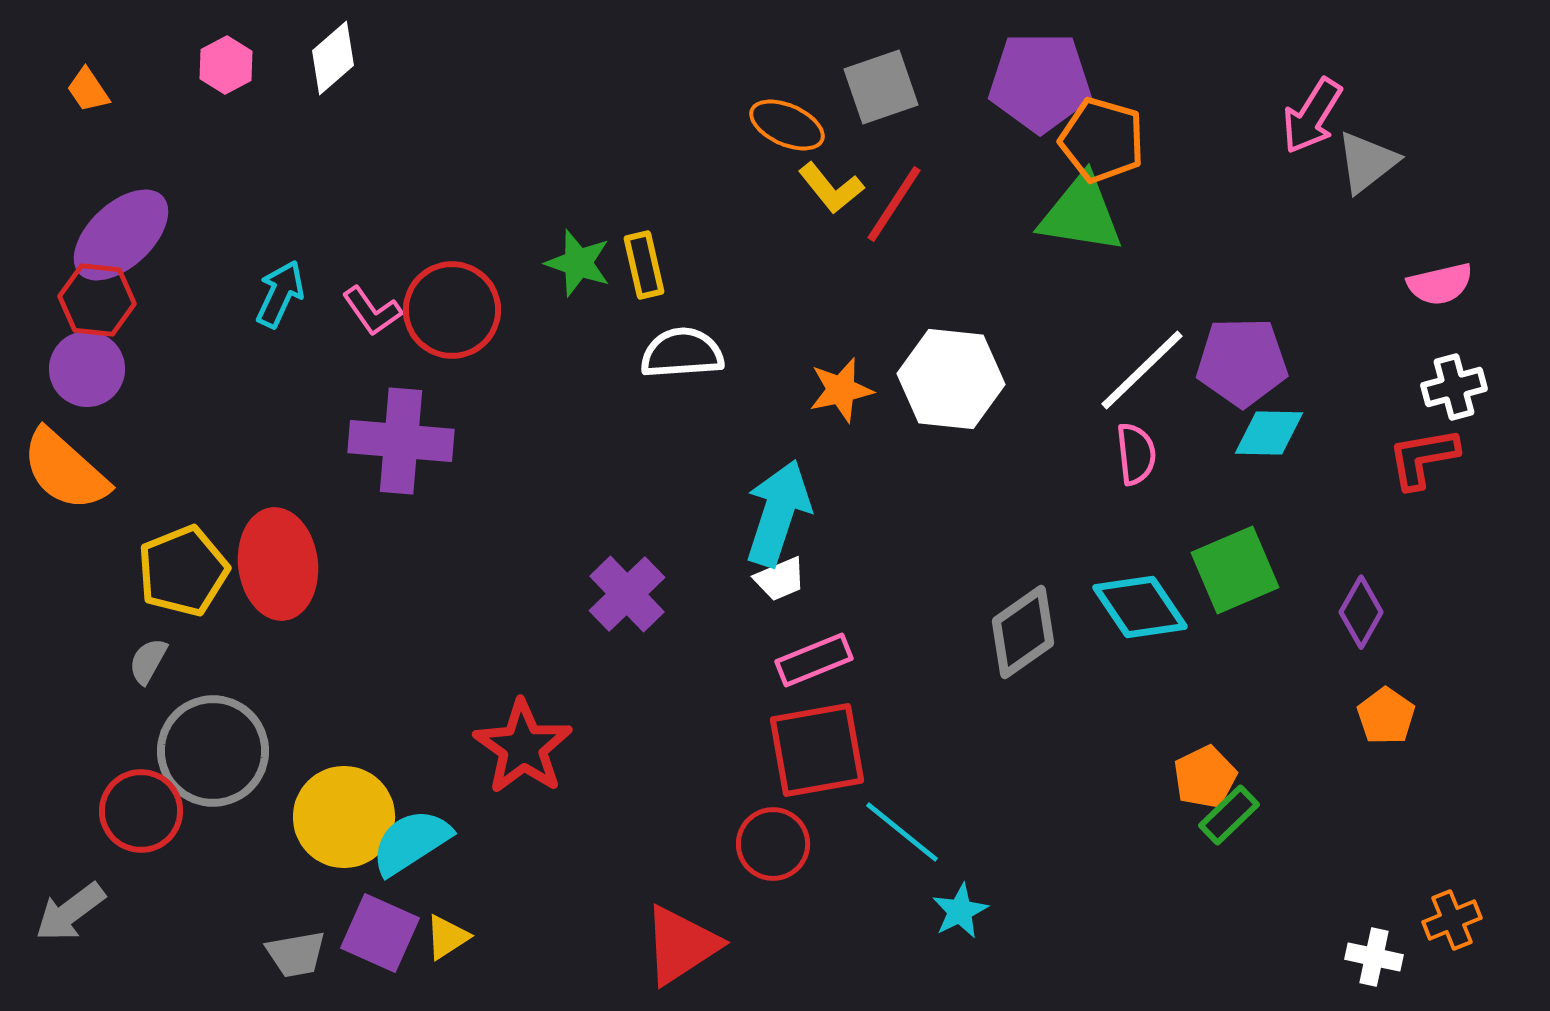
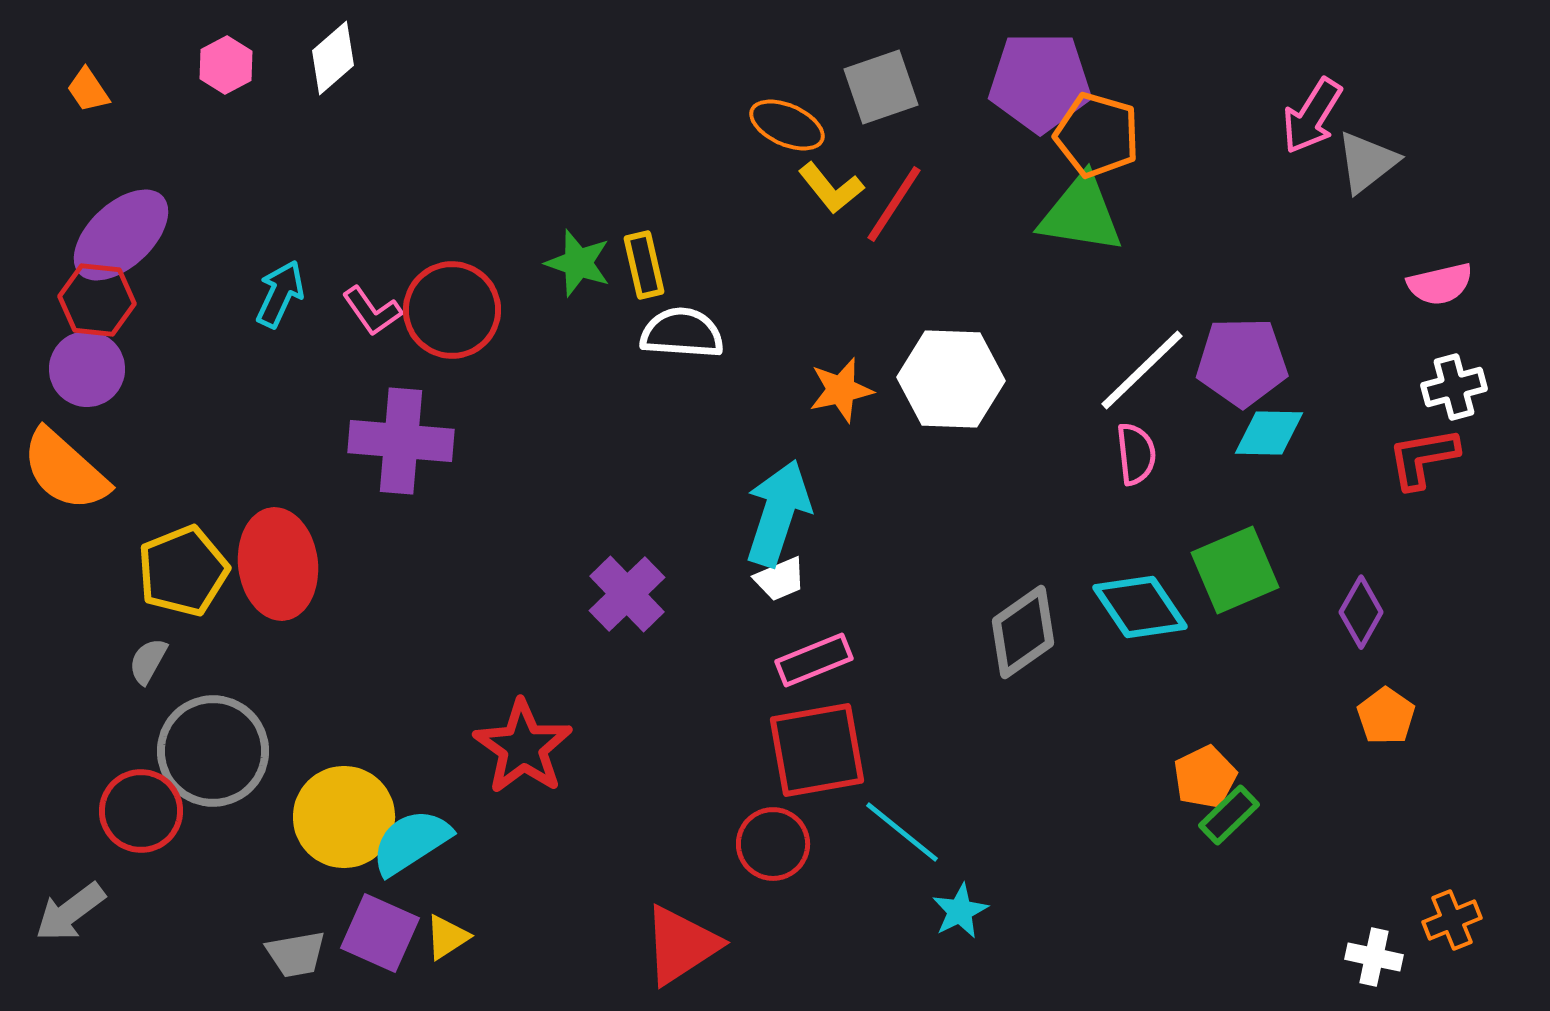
orange pentagon at (1102, 140): moved 5 px left, 5 px up
white semicircle at (682, 353): moved 20 px up; rotated 8 degrees clockwise
white hexagon at (951, 379): rotated 4 degrees counterclockwise
